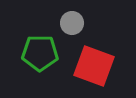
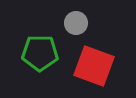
gray circle: moved 4 px right
